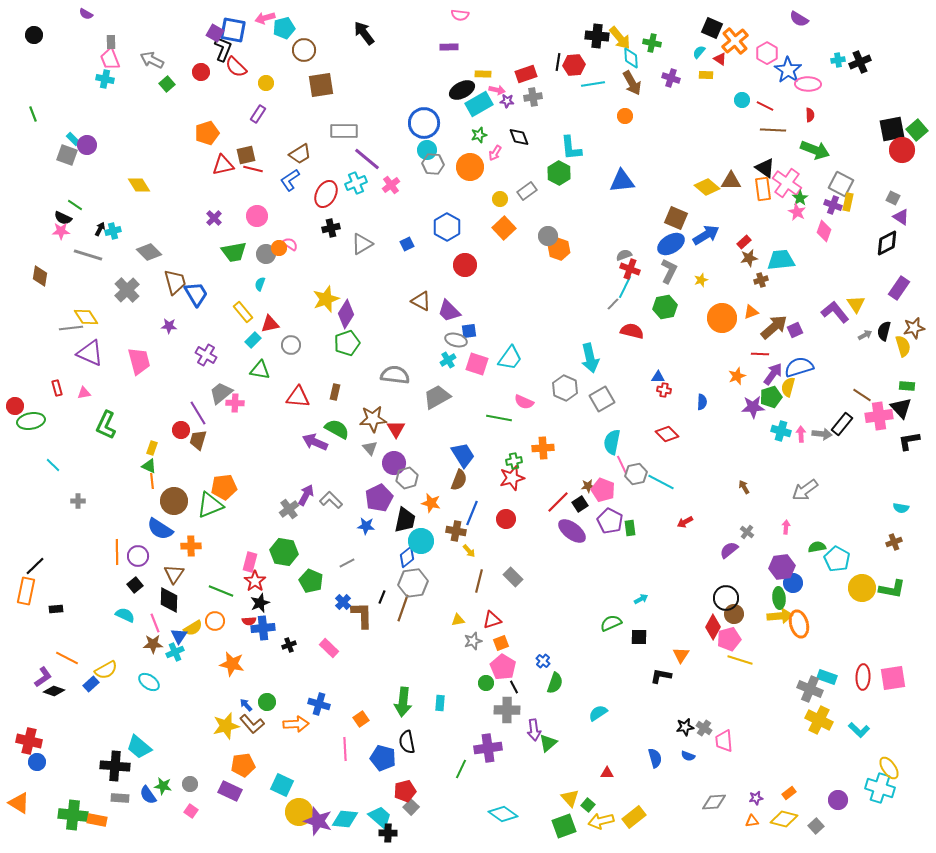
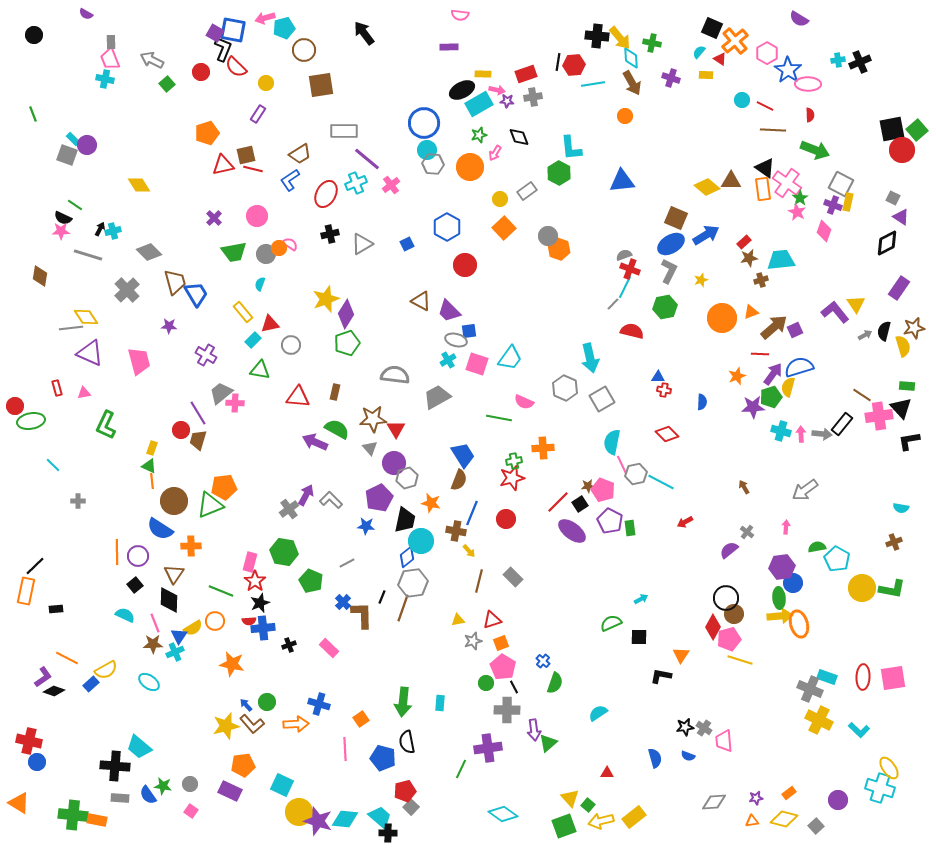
black cross at (331, 228): moved 1 px left, 6 px down
